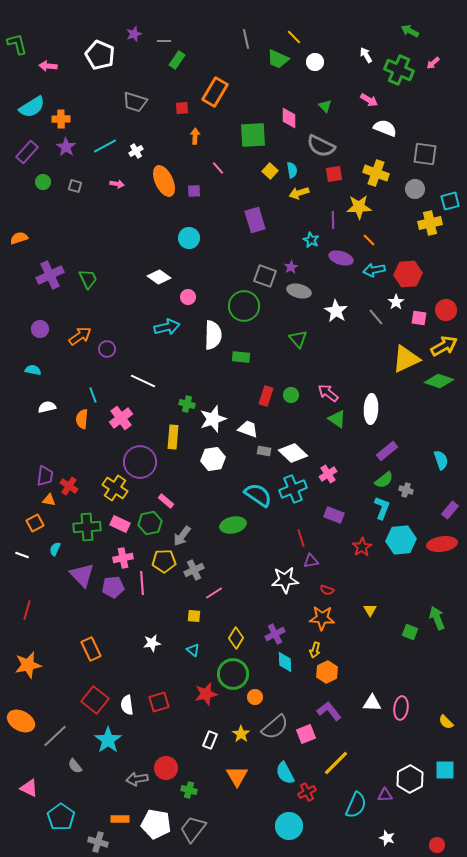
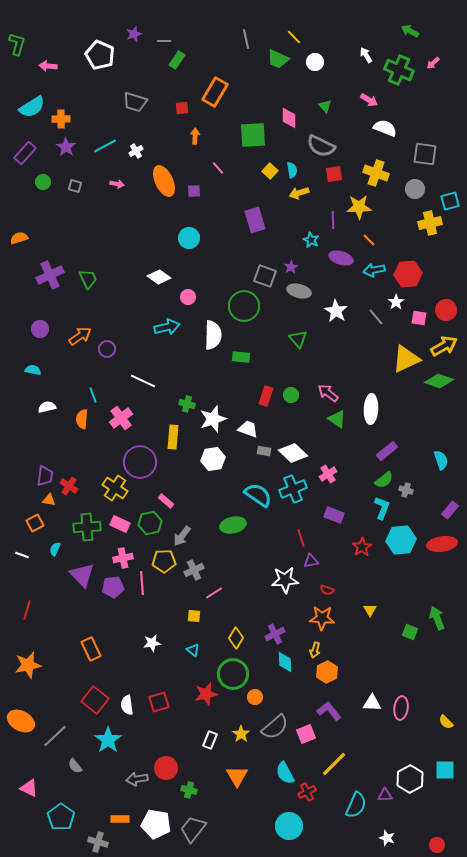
green L-shape at (17, 44): rotated 30 degrees clockwise
purple rectangle at (27, 152): moved 2 px left, 1 px down
yellow line at (336, 763): moved 2 px left, 1 px down
